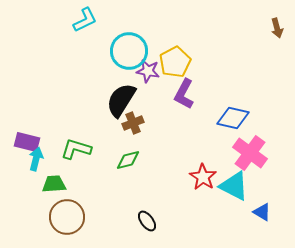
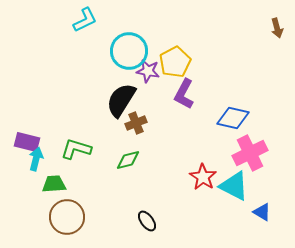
brown cross: moved 3 px right
pink cross: rotated 28 degrees clockwise
